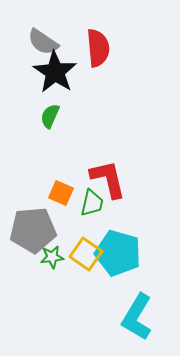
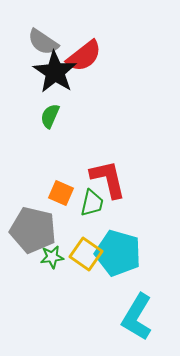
red semicircle: moved 14 px left, 8 px down; rotated 57 degrees clockwise
gray pentagon: rotated 18 degrees clockwise
